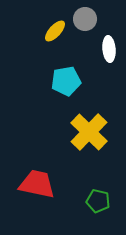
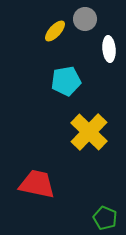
green pentagon: moved 7 px right, 17 px down; rotated 10 degrees clockwise
